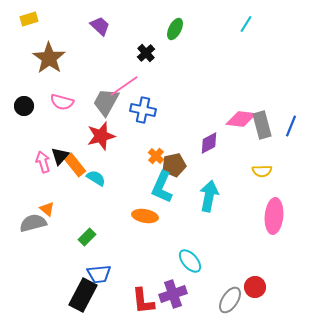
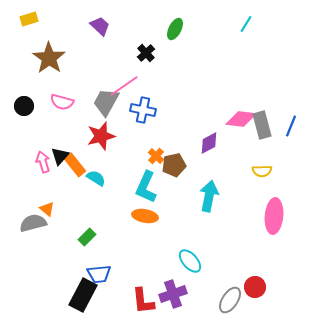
cyan L-shape: moved 16 px left
